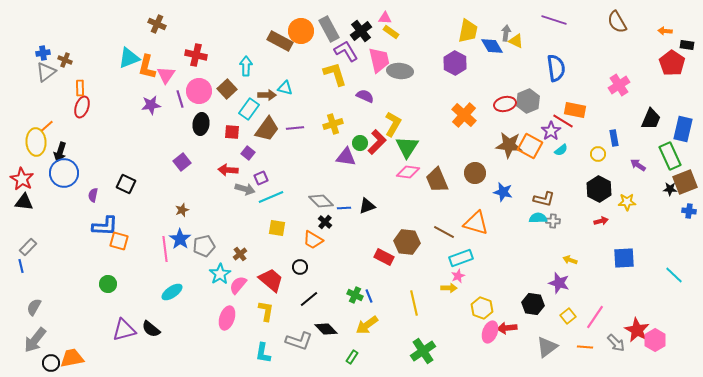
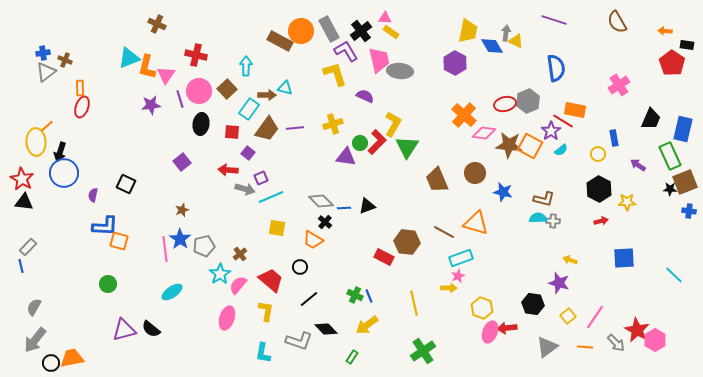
pink diamond at (408, 172): moved 76 px right, 39 px up
